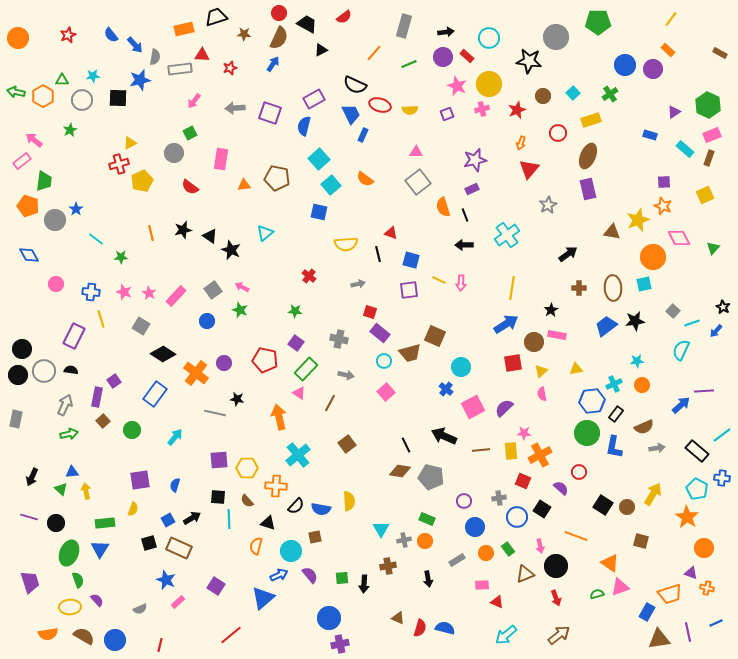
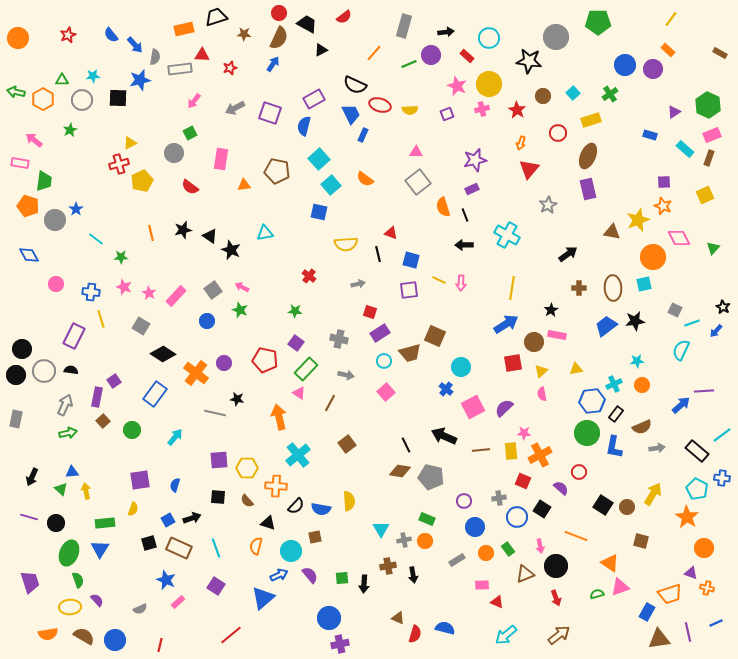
purple circle at (443, 57): moved 12 px left, 2 px up
orange hexagon at (43, 96): moved 3 px down
gray arrow at (235, 108): rotated 24 degrees counterclockwise
red star at (517, 110): rotated 18 degrees counterclockwise
pink rectangle at (22, 161): moved 2 px left, 2 px down; rotated 48 degrees clockwise
brown pentagon at (277, 178): moved 7 px up
cyan triangle at (265, 233): rotated 30 degrees clockwise
cyan cross at (507, 235): rotated 25 degrees counterclockwise
pink star at (124, 292): moved 5 px up
gray square at (673, 311): moved 2 px right, 1 px up; rotated 16 degrees counterclockwise
purple rectangle at (380, 333): rotated 72 degrees counterclockwise
black circle at (18, 375): moved 2 px left
brown semicircle at (644, 427): moved 2 px left
green arrow at (69, 434): moved 1 px left, 1 px up
black arrow at (192, 518): rotated 12 degrees clockwise
cyan line at (229, 519): moved 13 px left, 29 px down; rotated 18 degrees counterclockwise
black arrow at (428, 579): moved 15 px left, 4 px up
red semicircle at (420, 628): moved 5 px left, 6 px down
